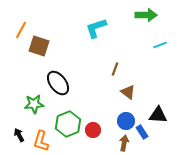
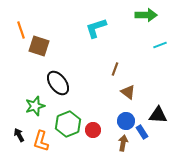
orange line: rotated 48 degrees counterclockwise
green star: moved 1 px right, 2 px down; rotated 12 degrees counterclockwise
brown arrow: moved 1 px left
